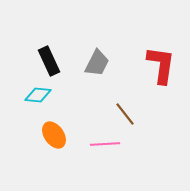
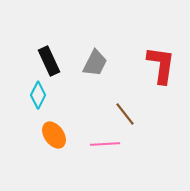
gray trapezoid: moved 2 px left
cyan diamond: rotated 68 degrees counterclockwise
